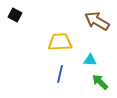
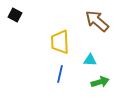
brown arrow: rotated 10 degrees clockwise
yellow trapezoid: rotated 90 degrees counterclockwise
green arrow: rotated 120 degrees clockwise
